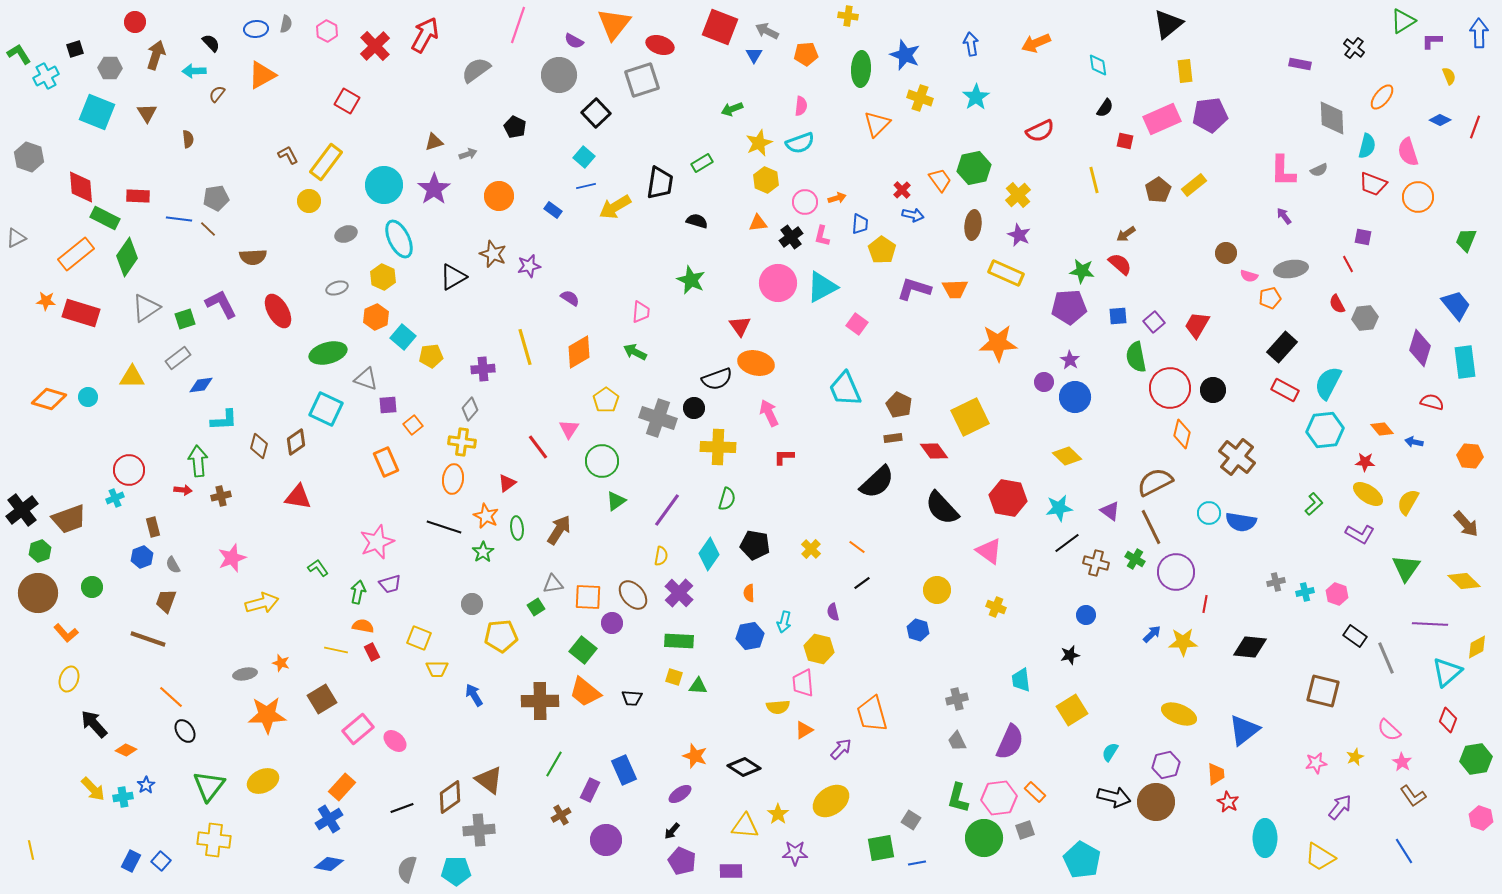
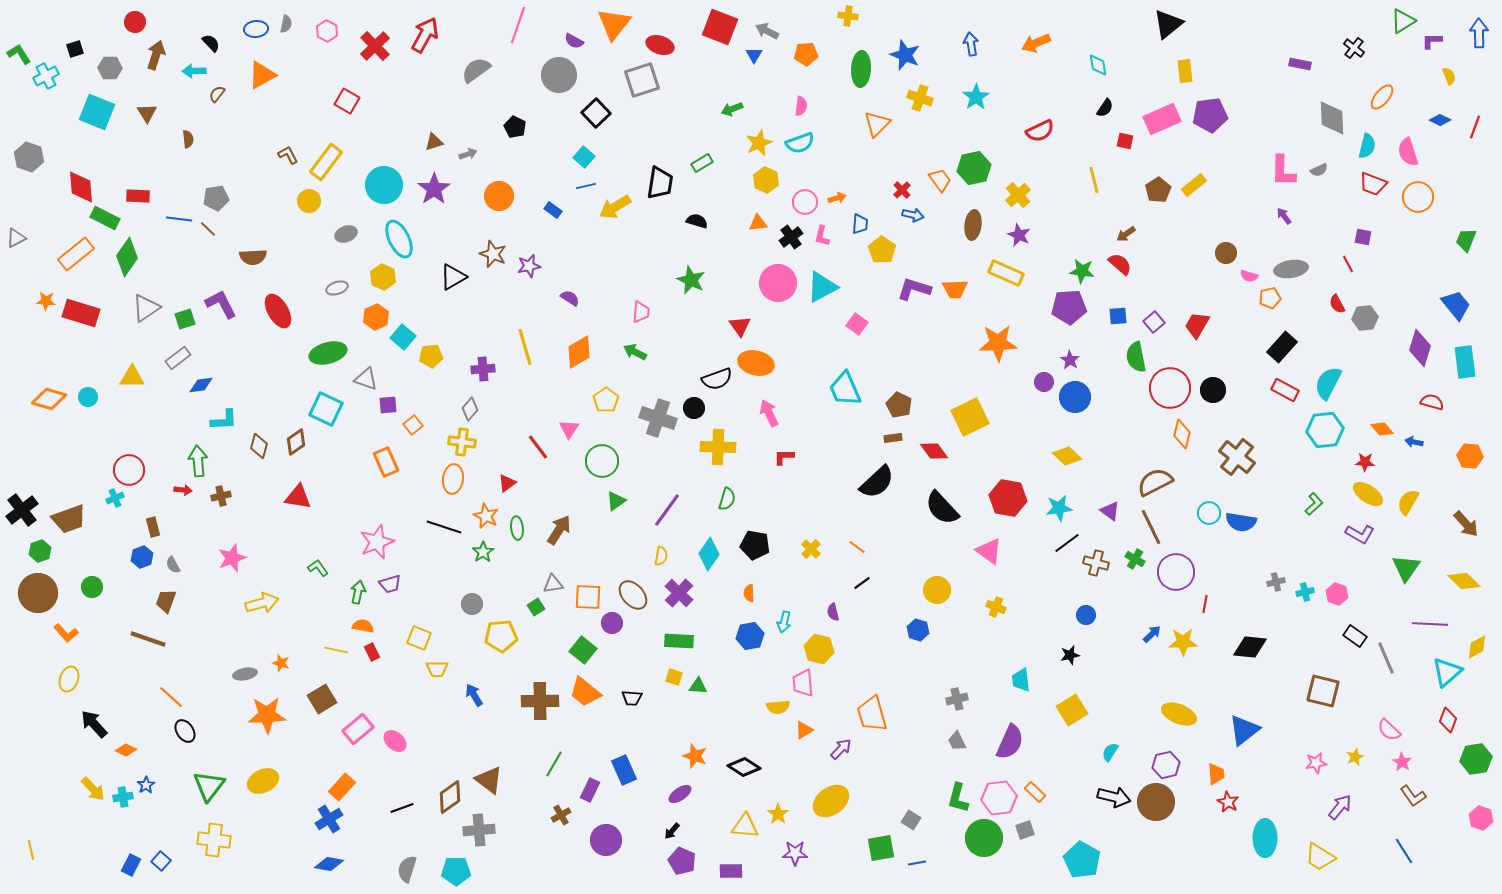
blue rectangle at (131, 861): moved 4 px down
